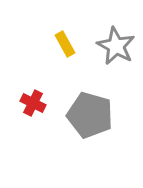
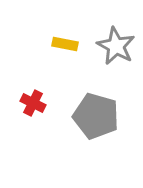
yellow rectangle: rotated 50 degrees counterclockwise
gray pentagon: moved 6 px right, 1 px down
